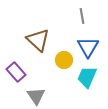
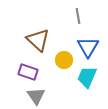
gray line: moved 4 px left
purple rectangle: moved 12 px right; rotated 30 degrees counterclockwise
